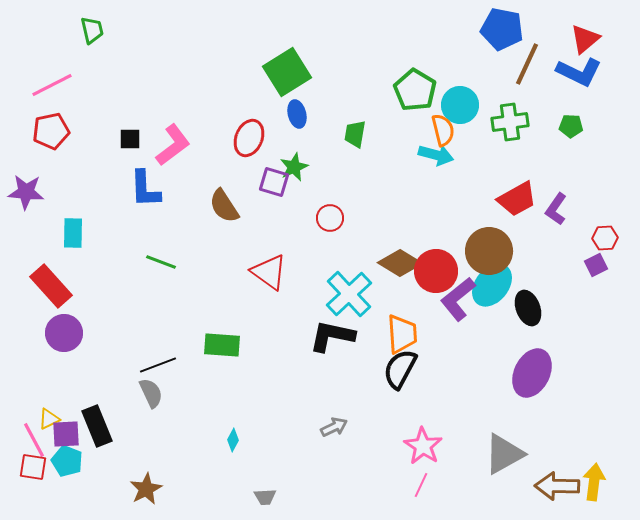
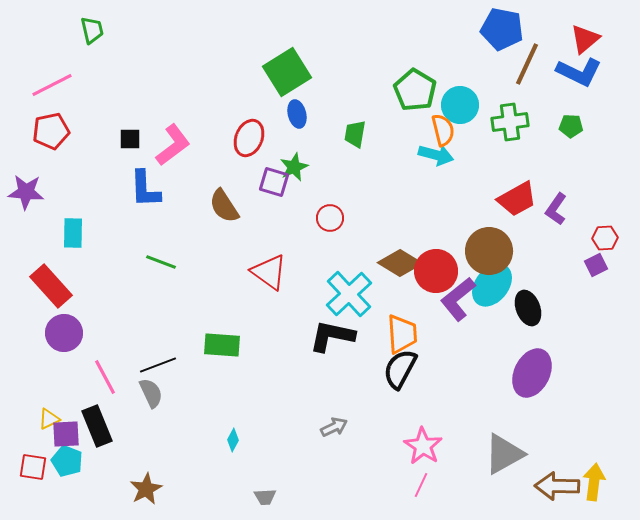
pink line at (34, 440): moved 71 px right, 63 px up
